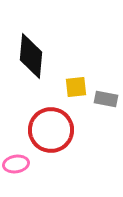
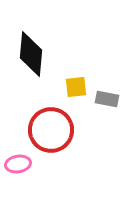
black diamond: moved 2 px up
gray rectangle: moved 1 px right
pink ellipse: moved 2 px right
